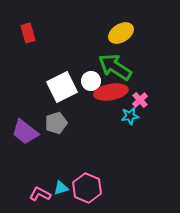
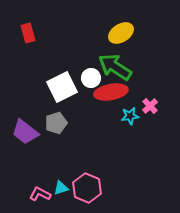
white circle: moved 3 px up
pink cross: moved 10 px right, 6 px down
